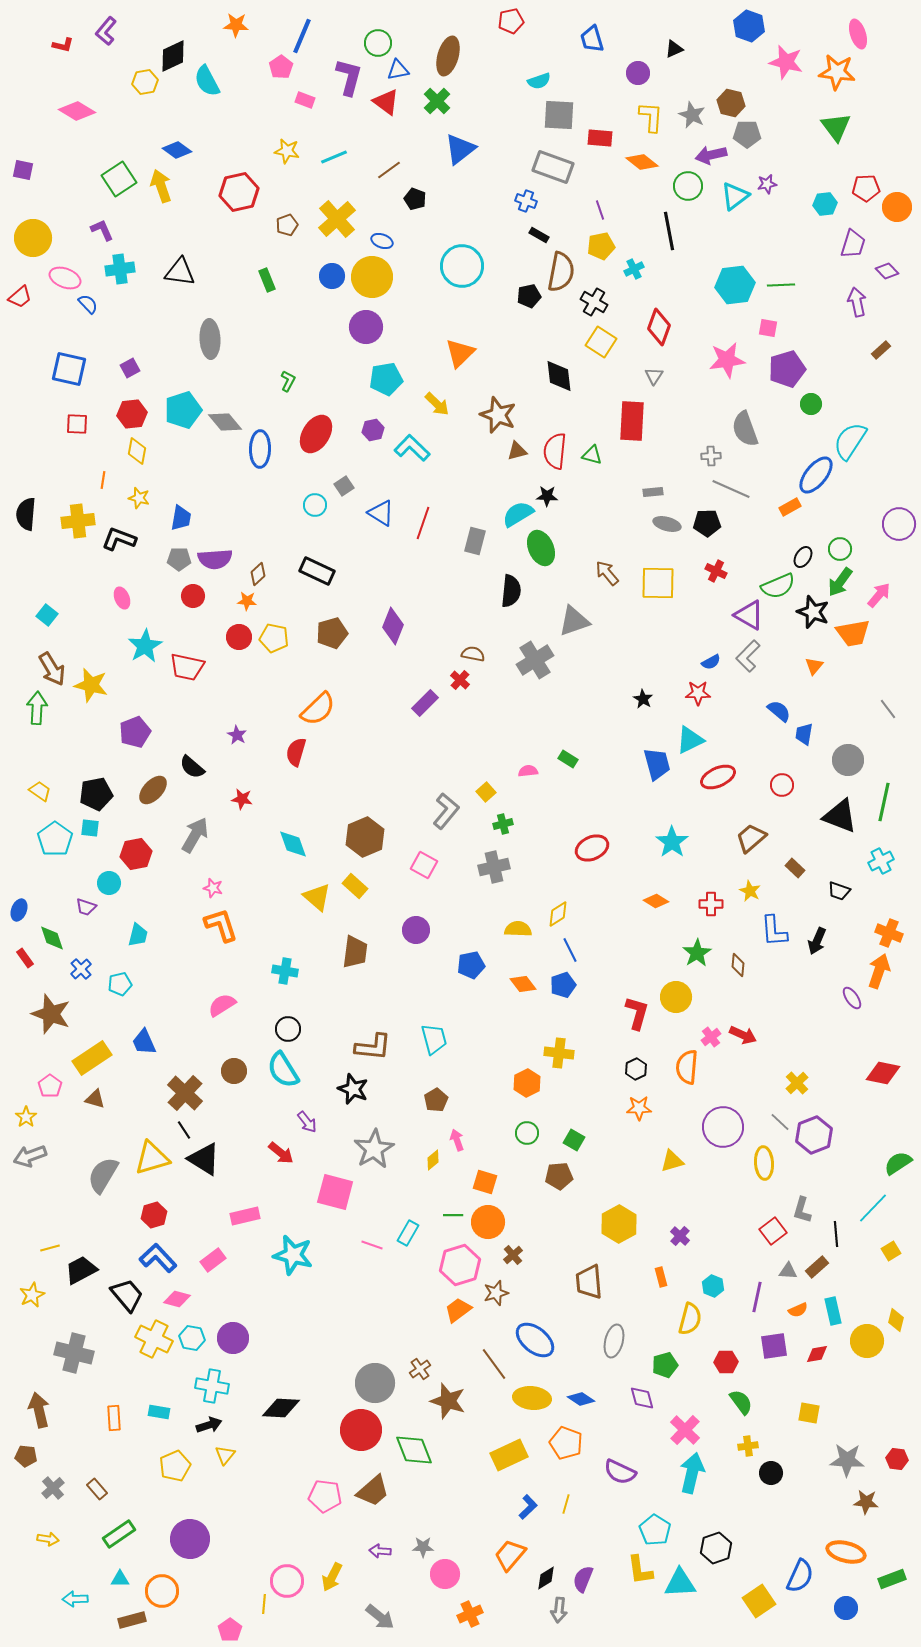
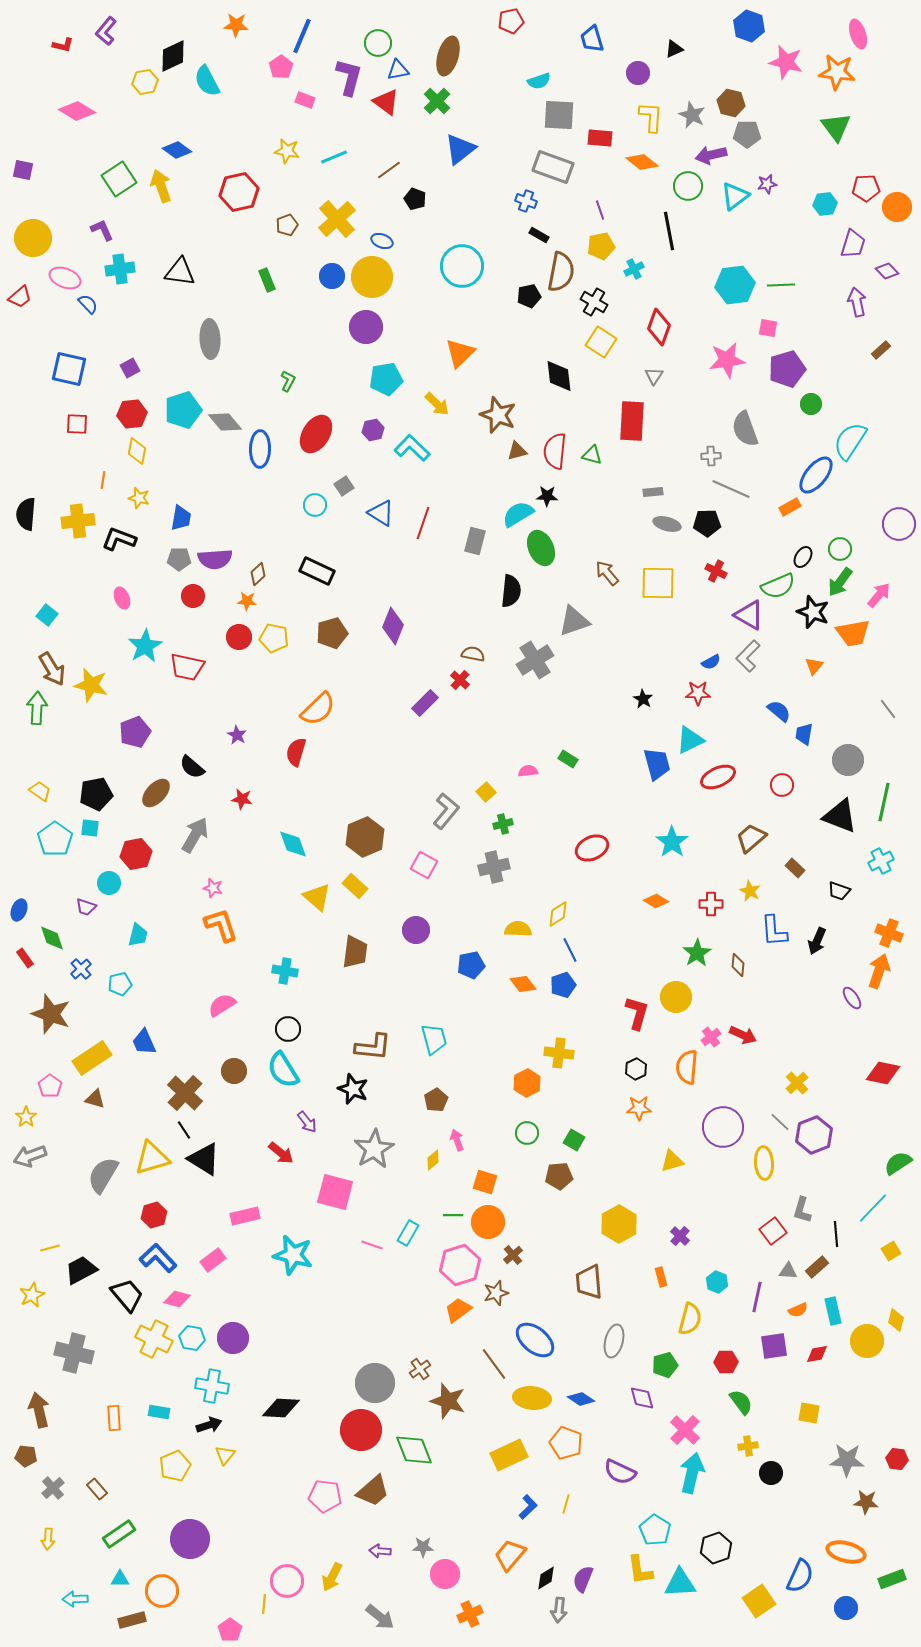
brown ellipse at (153, 790): moved 3 px right, 3 px down
cyan hexagon at (713, 1286): moved 4 px right, 4 px up
yellow arrow at (48, 1539): rotated 85 degrees clockwise
